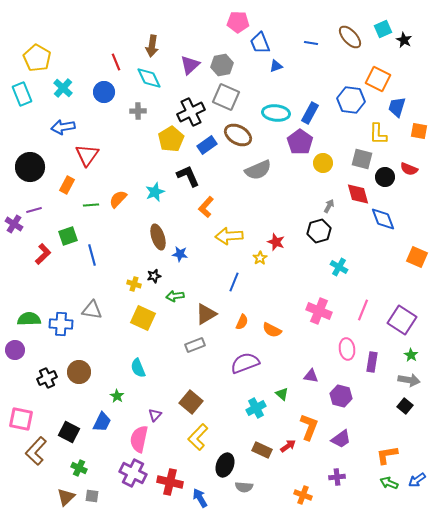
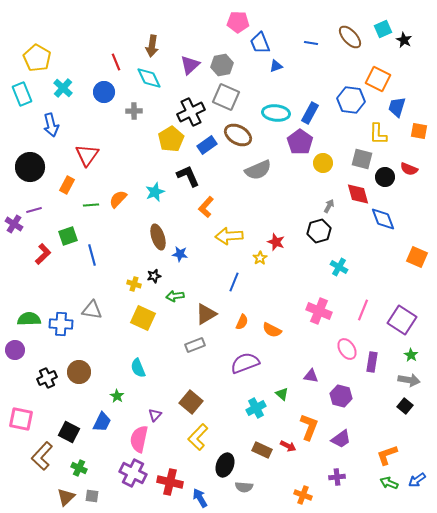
gray cross at (138, 111): moved 4 px left
blue arrow at (63, 127): moved 12 px left, 2 px up; rotated 95 degrees counterclockwise
pink ellipse at (347, 349): rotated 25 degrees counterclockwise
red arrow at (288, 446): rotated 63 degrees clockwise
brown L-shape at (36, 451): moved 6 px right, 5 px down
orange L-shape at (387, 455): rotated 10 degrees counterclockwise
